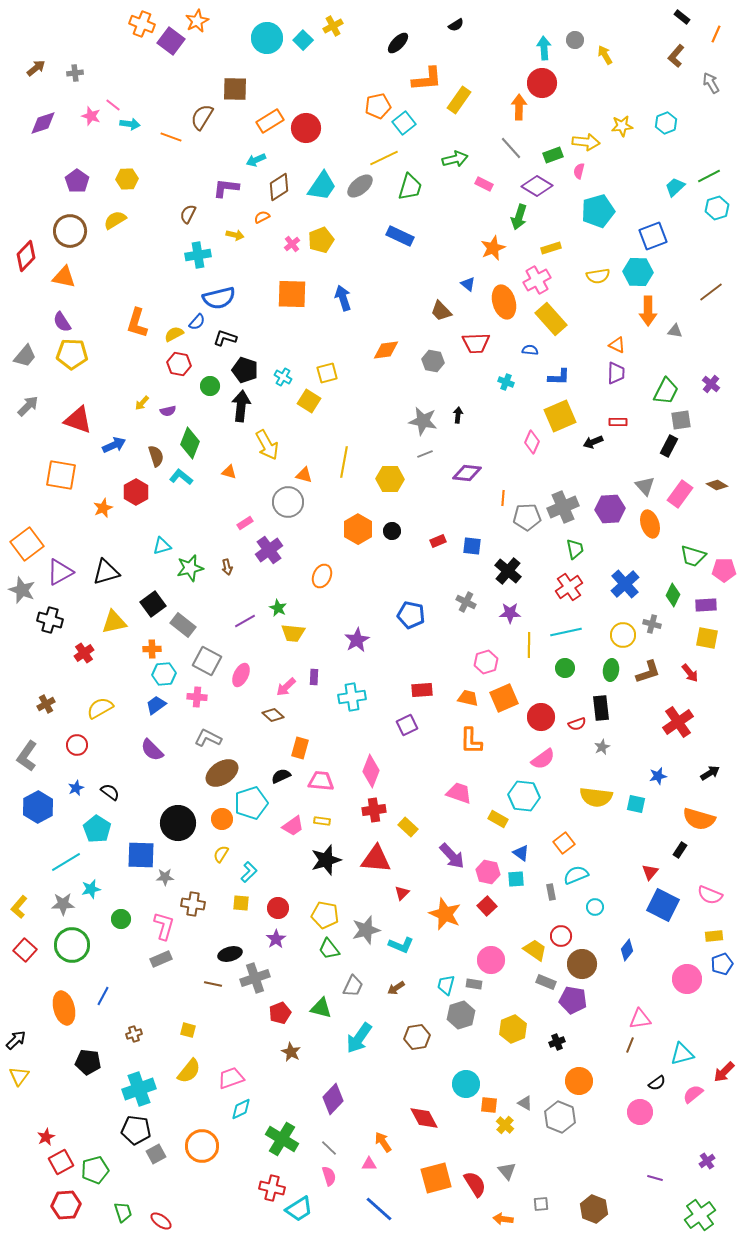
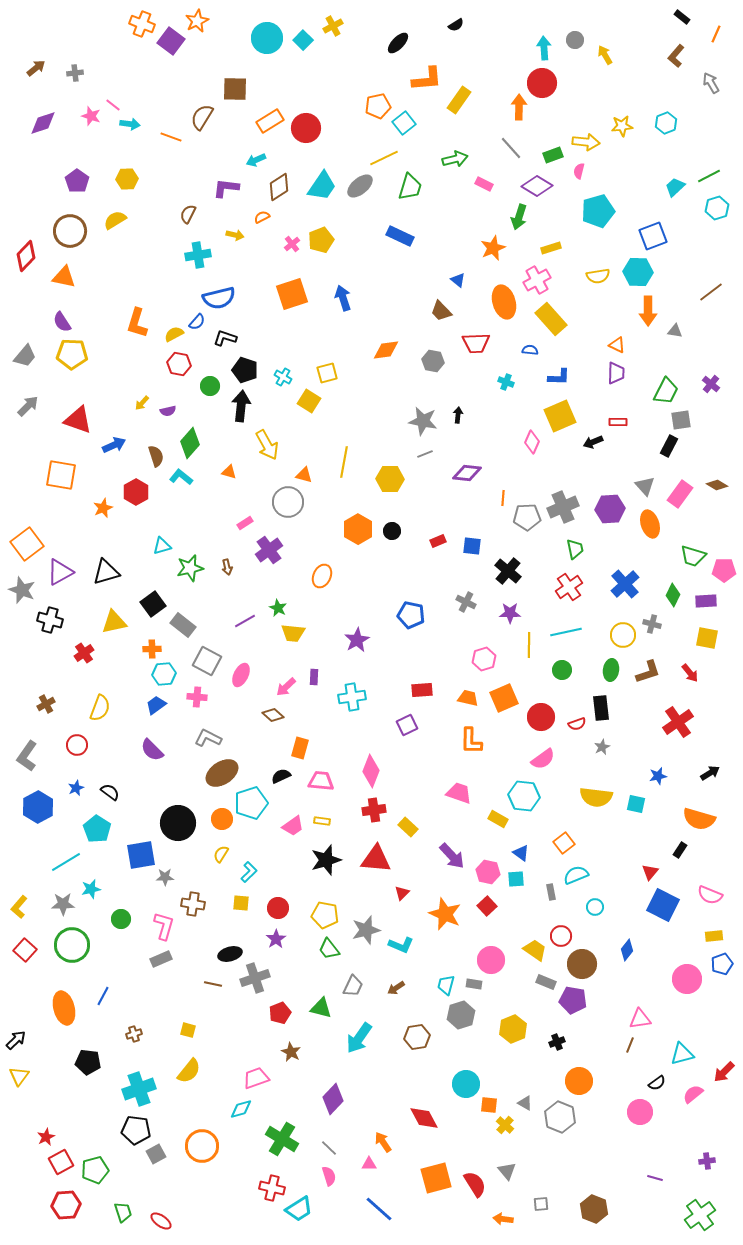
blue triangle at (468, 284): moved 10 px left, 4 px up
orange square at (292, 294): rotated 20 degrees counterclockwise
green diamond at (190, 443): rotated 20 degrees clockwise
purple rectangle at (706, 605): moved 4 px up
pink hexagon at (486, 662): moved 2 px left, 3 px up
green circle at (565, 668): moved 3 px left, 2 px down
yellow semicircle at (100, 708): rotated 140 degrees clockwise
blue square at (141, 855): rotated 12 degrees counterclockwise
pink trapezoid at (231, 1078): moved 25 px right
cyan diamond at (241, 1109): rotated 10 degrees clockwise
purple cross at (707, 1161): rotated 28 degrees clockwise
